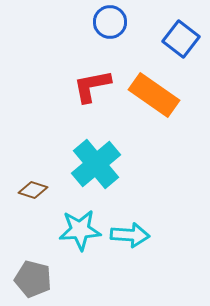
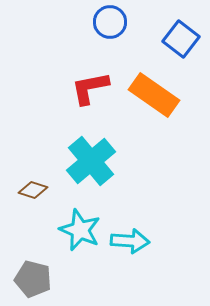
red L-shape: moved 2 px left, 2 px down
cyan cross: moved 5 px left, 3 px up
cyan star: rotated 27 degrees clockwise
cyan arrow: moved 6 px down
